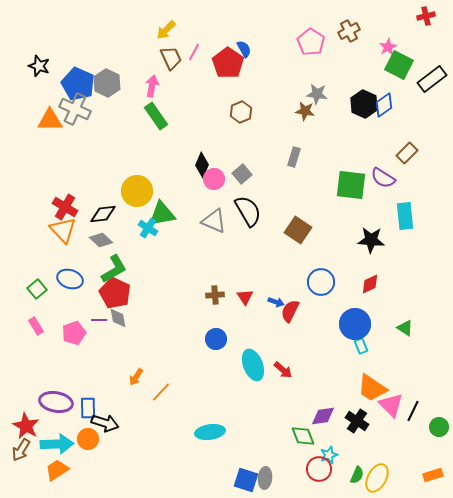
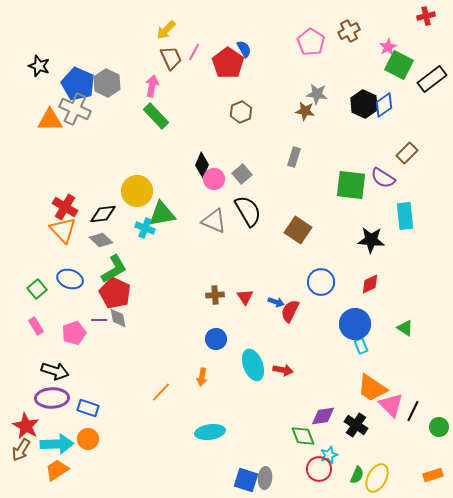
green rectangle at (156, 116): rotated 8 degrees counterclockwise
cyan cross at (148, 228): moved 3 px left; rotated 12 degrees counterclockwise
red arrow at (283, 370): rotated 30 degrees counterclockwise
orange arrow at (136, 377): moved 66 px right; rotated 24 degrees counterclockwise
purple ellipse at (56, 402): moved 4 px left, 4 px up; rotated 12 degrees counterclockwise
blue rectangle at (88, 408): rotated 70 degrees counterclockwise
black cross at (357, 421): moved 1 px left, 4 px down
black arrow at (105, 423): moved 50 px left, 52 px up
